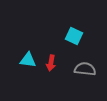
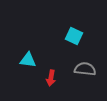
red arrow: moved 15 px down
